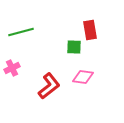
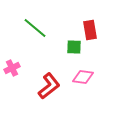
green line: moved 14 px right, 4 px up; rotated 55 degrees clockwise
